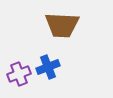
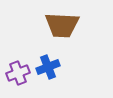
purple cross: moved 1 px left, 1 px up
